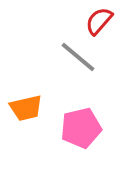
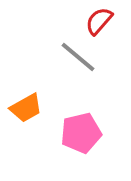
orange trapezoid: rotated 16 degrees counterclockwise
pink pentagon: moved 5 px down
